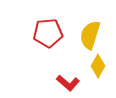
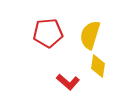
yellow diamond: rotated 20 degrees counterclockwise
red L-shape: moved 1 px up
